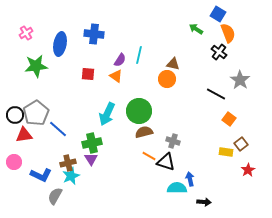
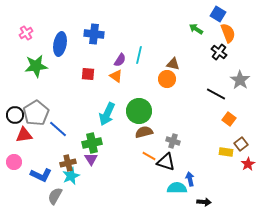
red star: moved 6 px up
